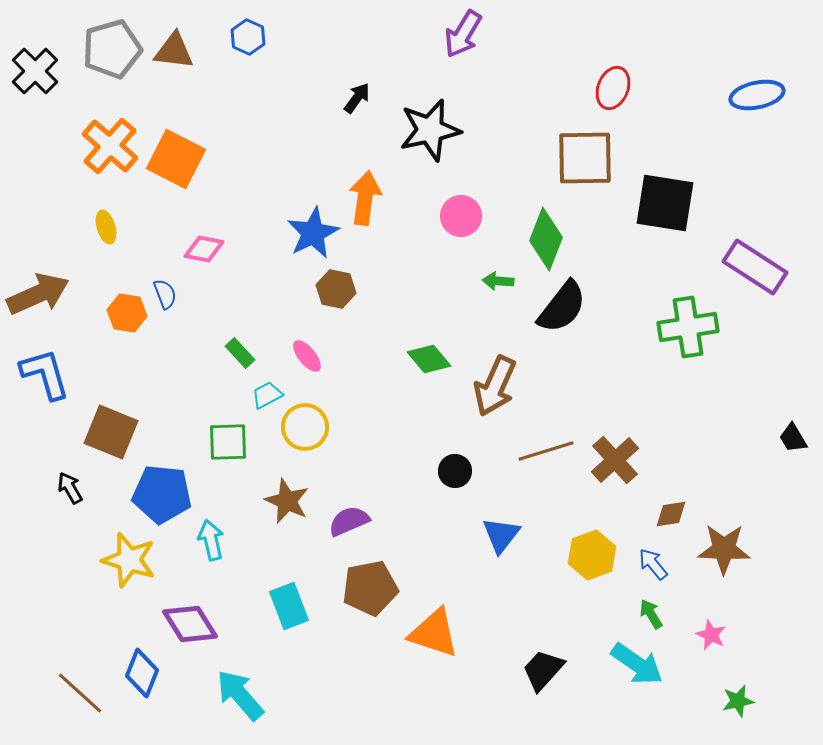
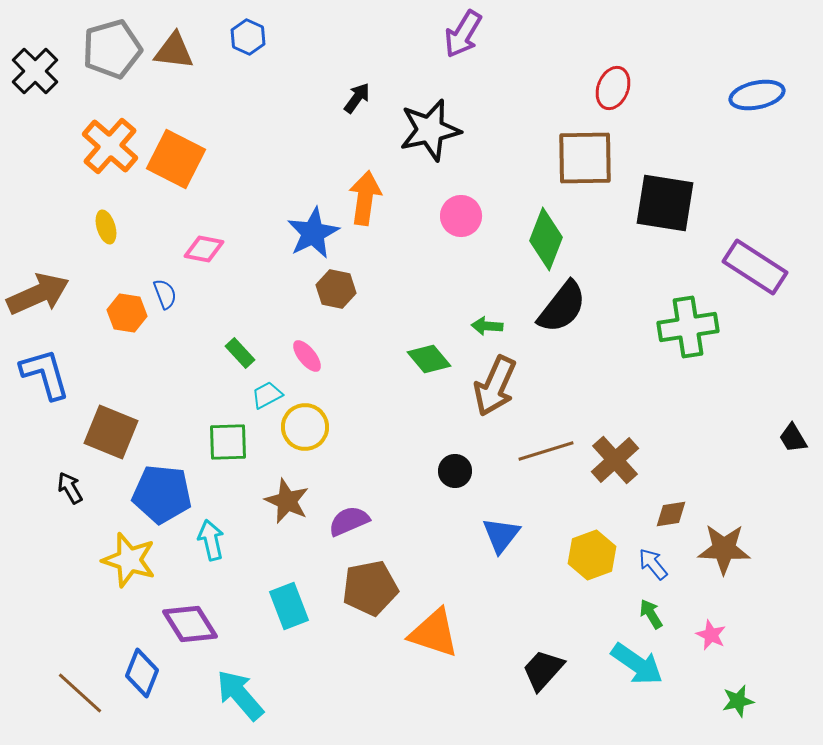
green arrow at (498, 281): moved 11 px left, 45 px down
